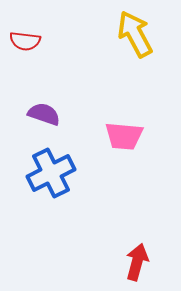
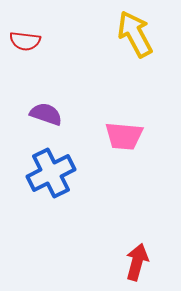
purple semicircle: moved 2 px right
